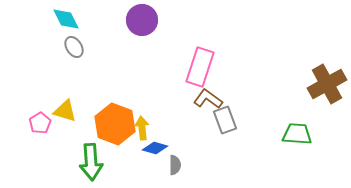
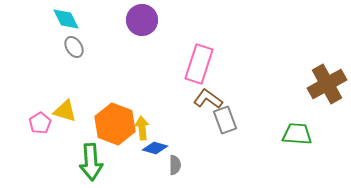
pink rectangle: moved 1 px left, 3 px up
